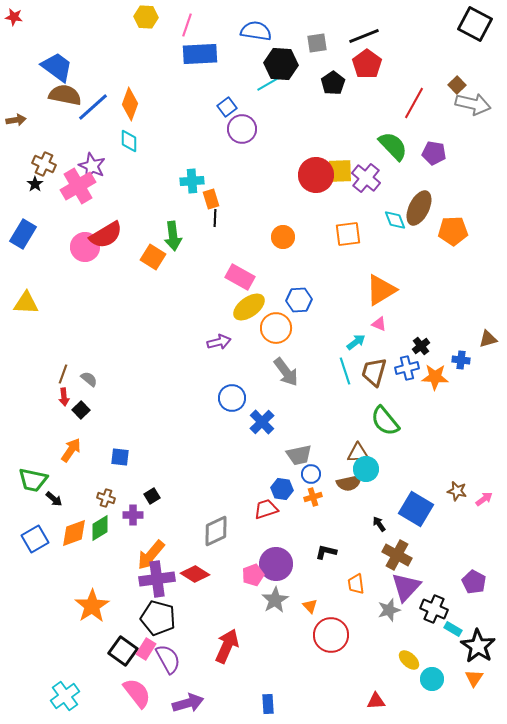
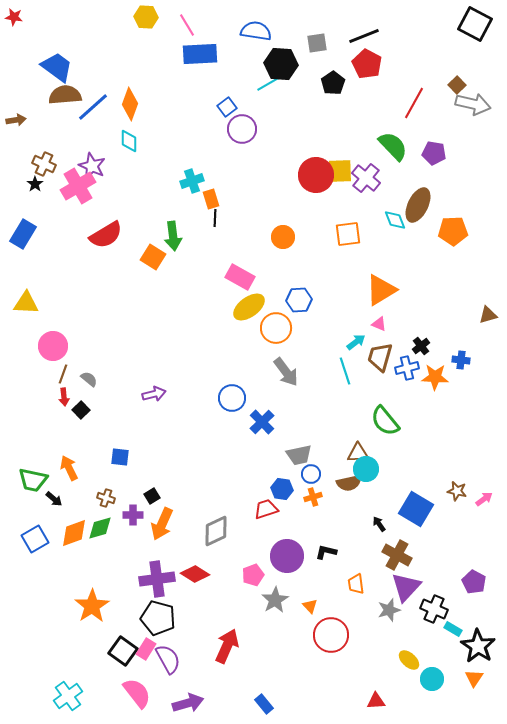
pink line at (187, 25): rotated 50 degrees counterclockwise
red pentagon at (367, 64): rotated 8 degrees counterclockwise
brown semicircle at (65, 95): rotated 16 degrees counterclockwise
cyan cross at (192, 181): rotated 15 degrees counterclockwise
brown ellipse at (419, 208): moved 1 px left, 3 px up
pink circle at (85, 247): moved 32 px left, 99 px down
brown triangle at (488, 339): moved 24 px up
purple arrow at (219, 342): moved 65 px left, 52 px down
brown trapezoid at (374, 372): moved 6 px right, 15 px up
orange arrow at (71, 450): moved 2 px left, 18 px down; rotated 60 degrees counterclockwise
green diamond at (100, 528): rotated 16 degrees clockwise
orange arrow at (151, 555): moved 11 px right, 31 px up; rotated 16 degrees counterclockwise
purple circle at (276, 564): moved 11 px right, 8 px up
cyan cross at (65, 696): moved 3 px right
blue rectangle at (268, 704): moved 4 px left; rotated 36 degrees counterclockwise
